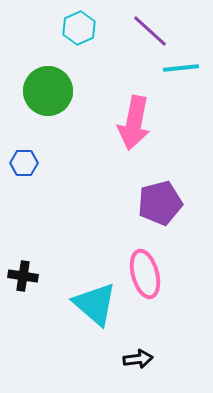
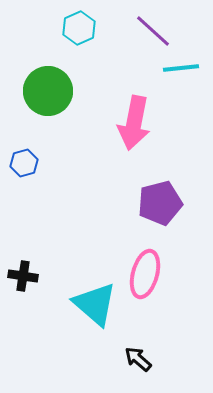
purple line: moved 3 px right
blue hexagon: rotated 16 degrees counterclockwise
pink ellipse: rotated 30 degrees clockwise
black arrow: rotated 132 degrees counterclockwise
